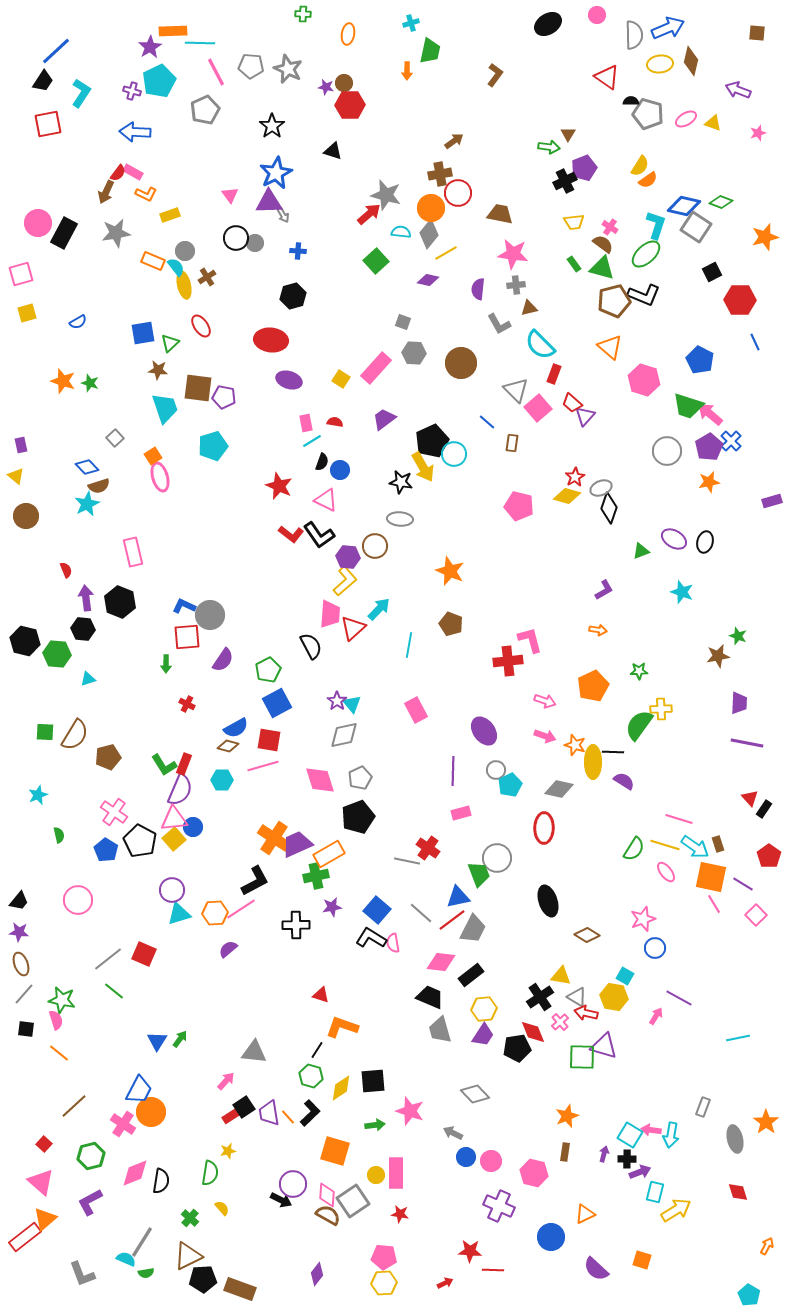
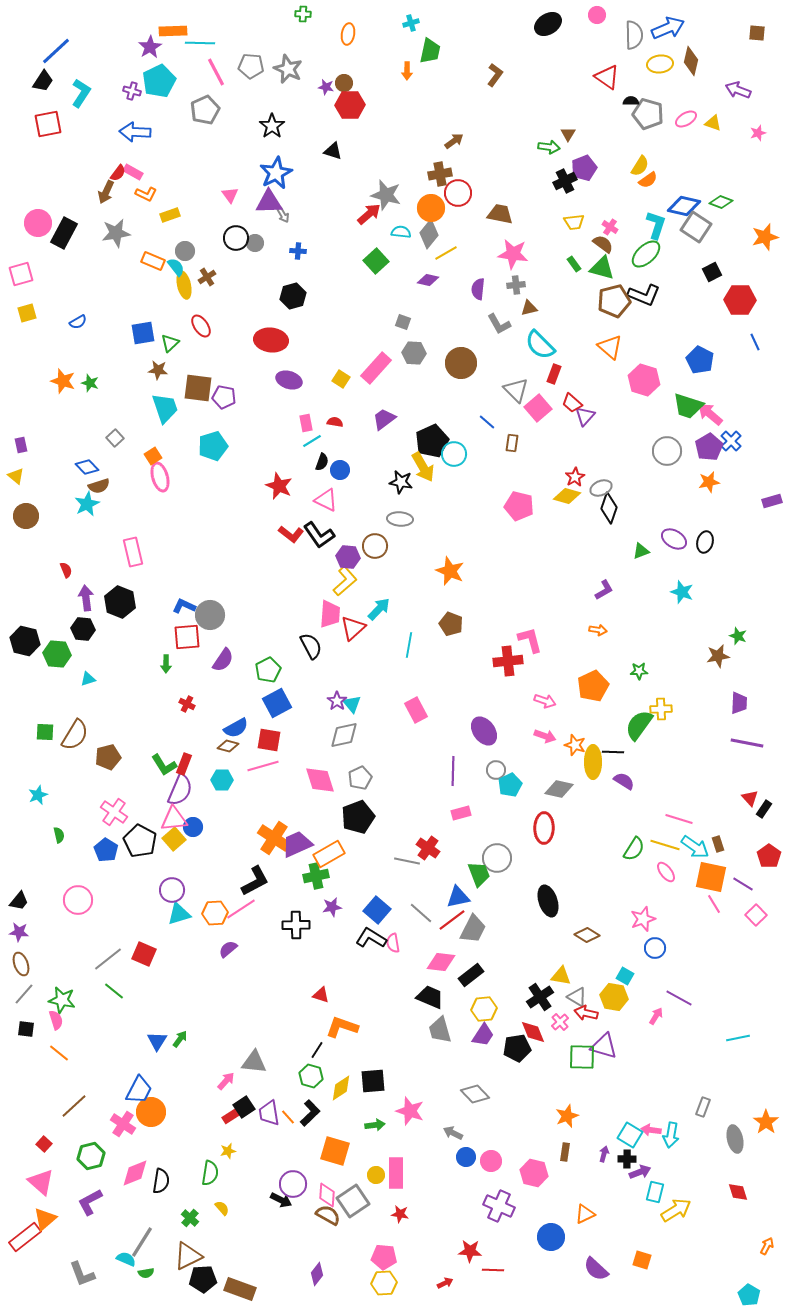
gray triangle at (254, 1052): moved 10 px down
